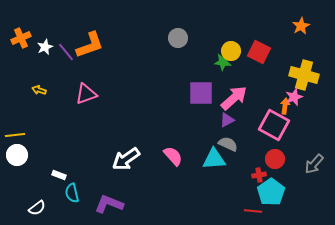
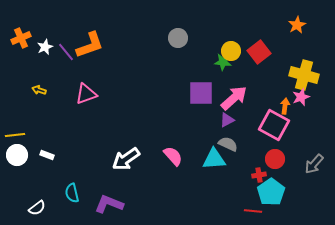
orange star: moved 4 px left, 1 px up
red square: rotated 25 degrees clockwise
pink star: moved 7 px right
white rectangle: moved 12 px left, 20 px up
